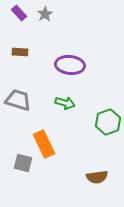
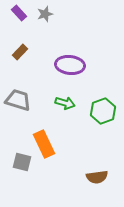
gray star: rotated 14 degrees clockwise
brown rectangle: rotated 49 degrees counterclockwise
green hexagon: moved 5 px left, 11 px up
gray square: moved 1 px left, 1 px up
